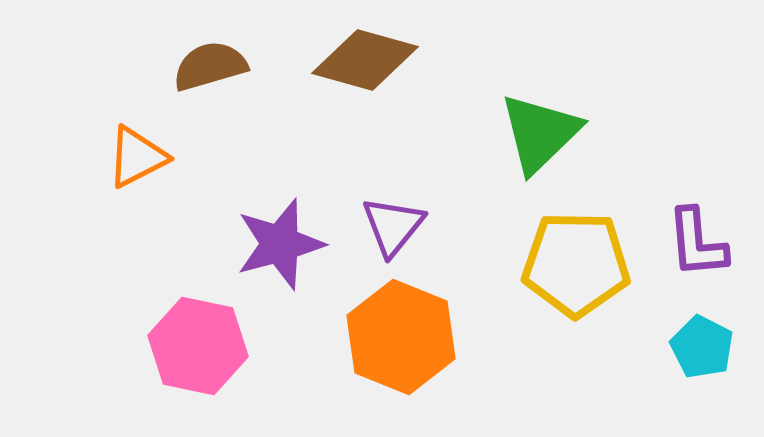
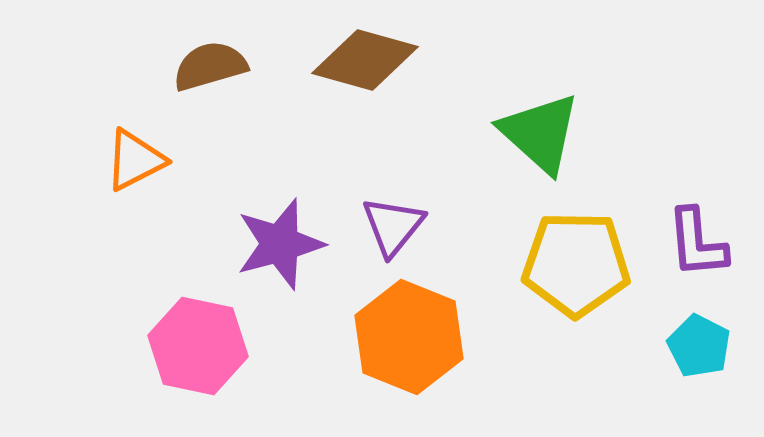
green triangle: rotated 34 degrees counterclockwise
orange triangle: moved 2 px left, 3 px down
orange hexagon: moved 8 px right
cyan pentagon: moved 3 px left, 1 px up
